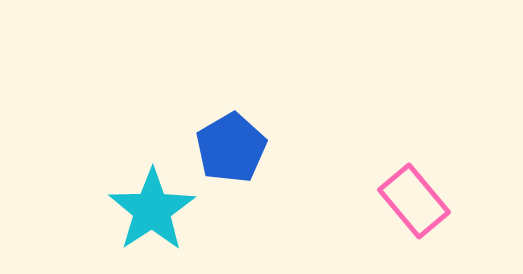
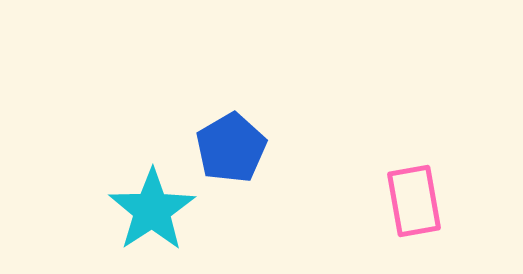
pink rectangle: rotated 30 degrees clockwise
